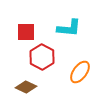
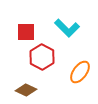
cyan L-shape: moved 2 px left; rotated 40 degrees clockwise
brown diamond: moved 3 px down
